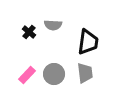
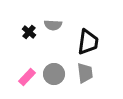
pink rectangle: moved 2 px down
